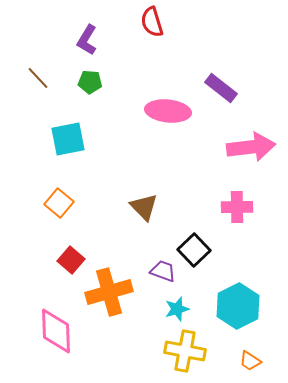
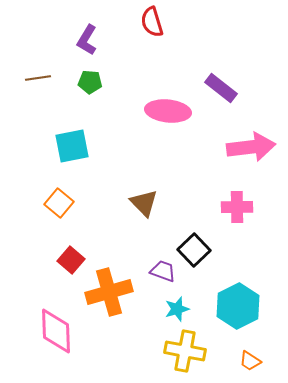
brown line: rotated 55 degrees counterclockwise
cyan square: moved 4 px right, 7 px down
brown triangle: moved 4 px up
